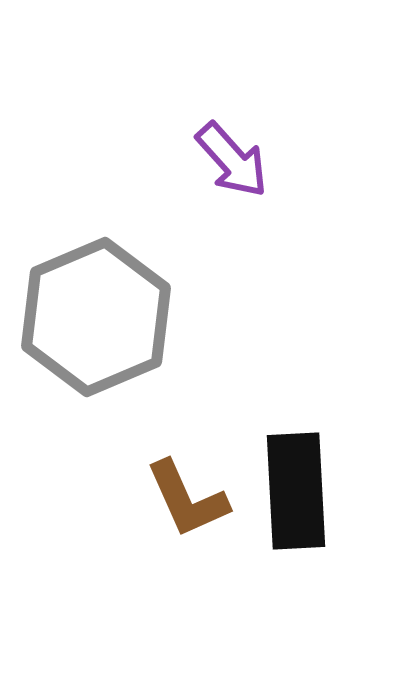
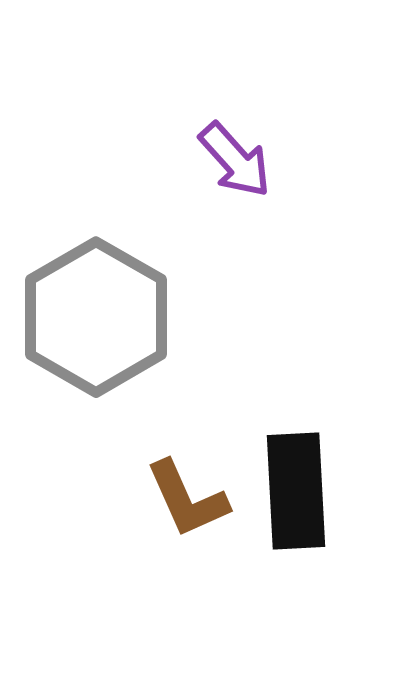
purple arrow: moved 3 px right
gray hexagon: rotated 7 degrees counterclockwise
